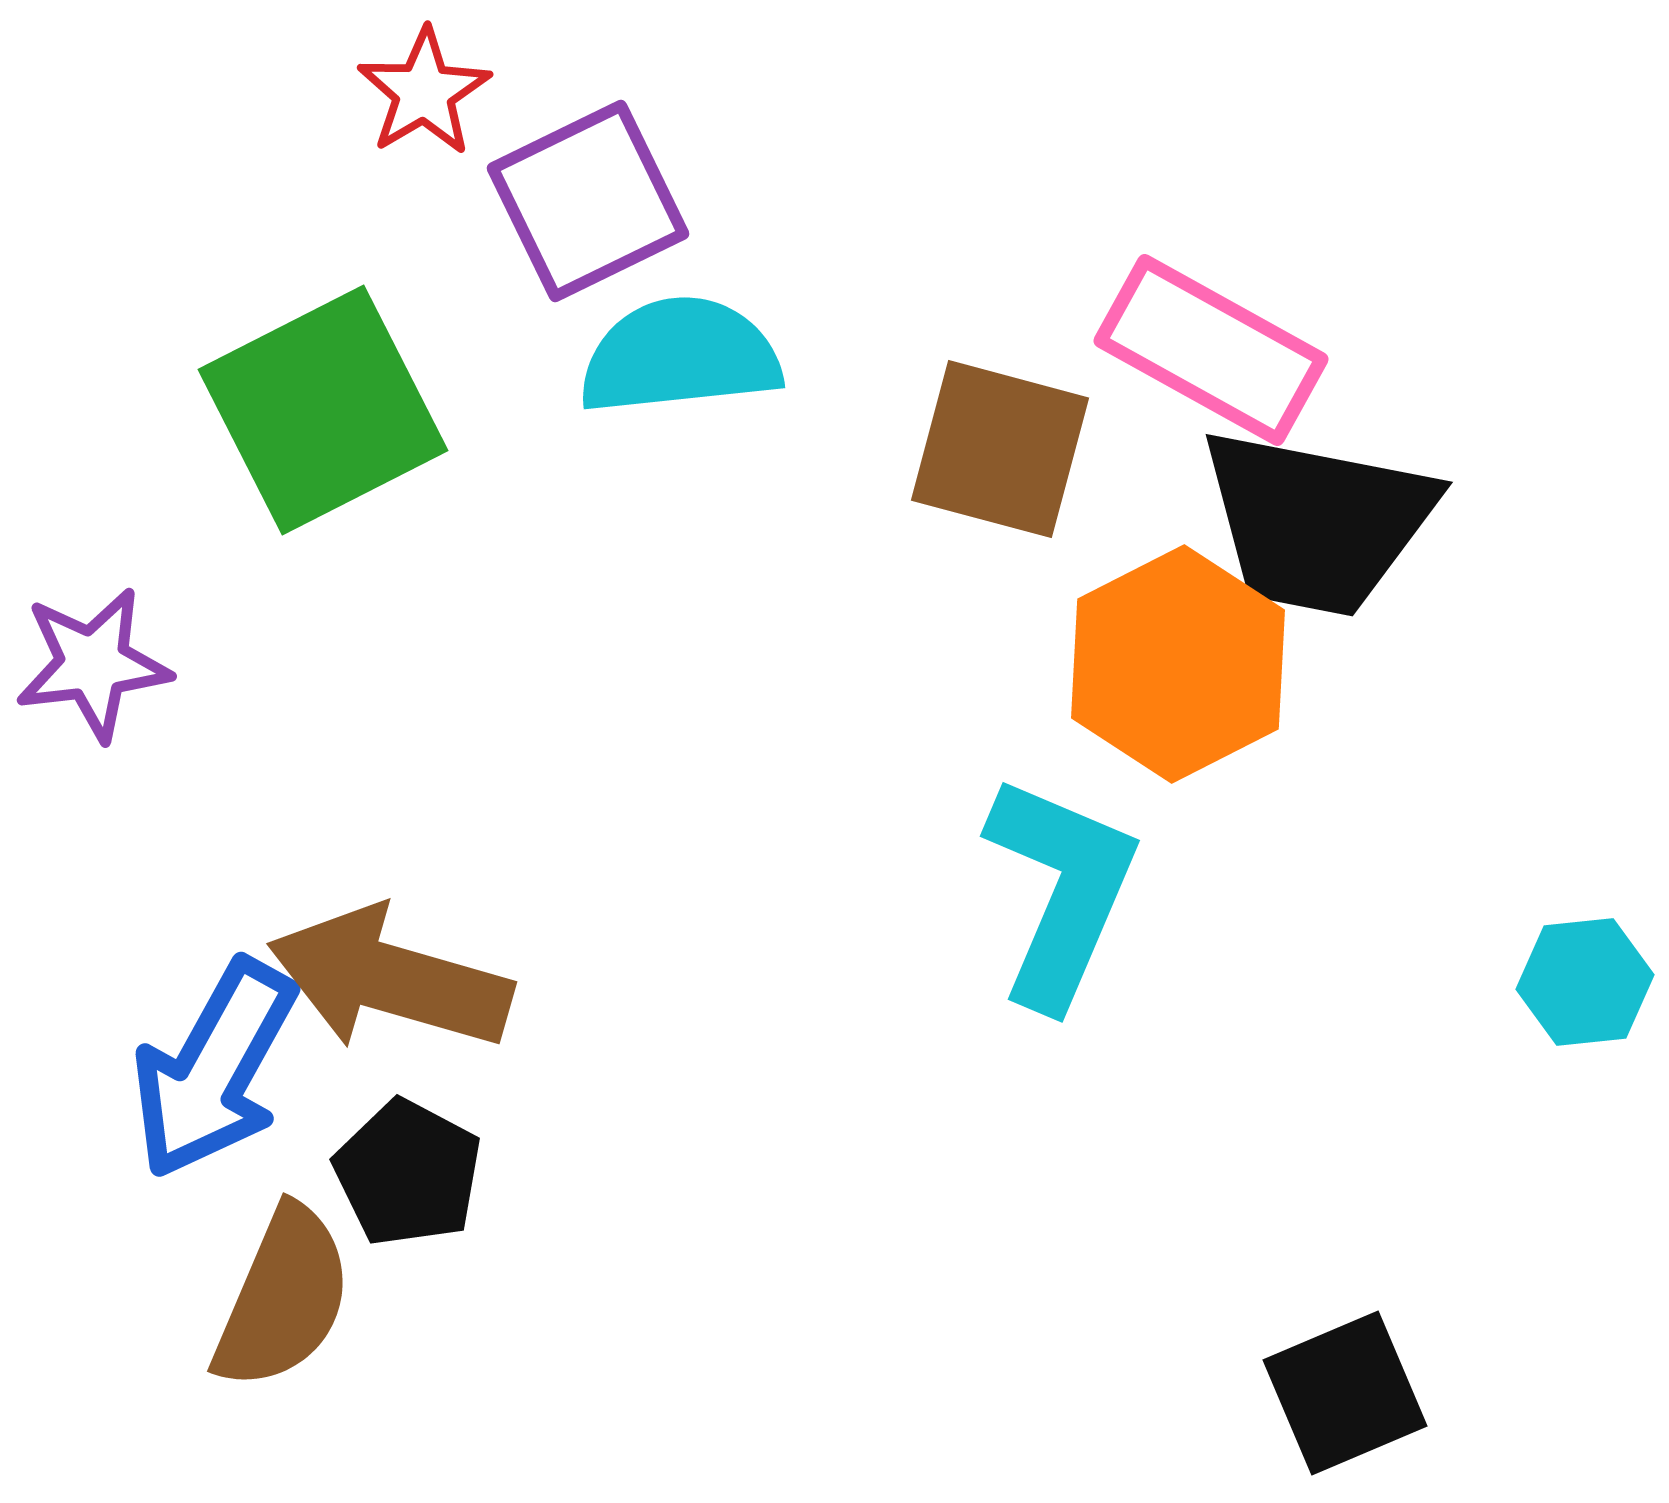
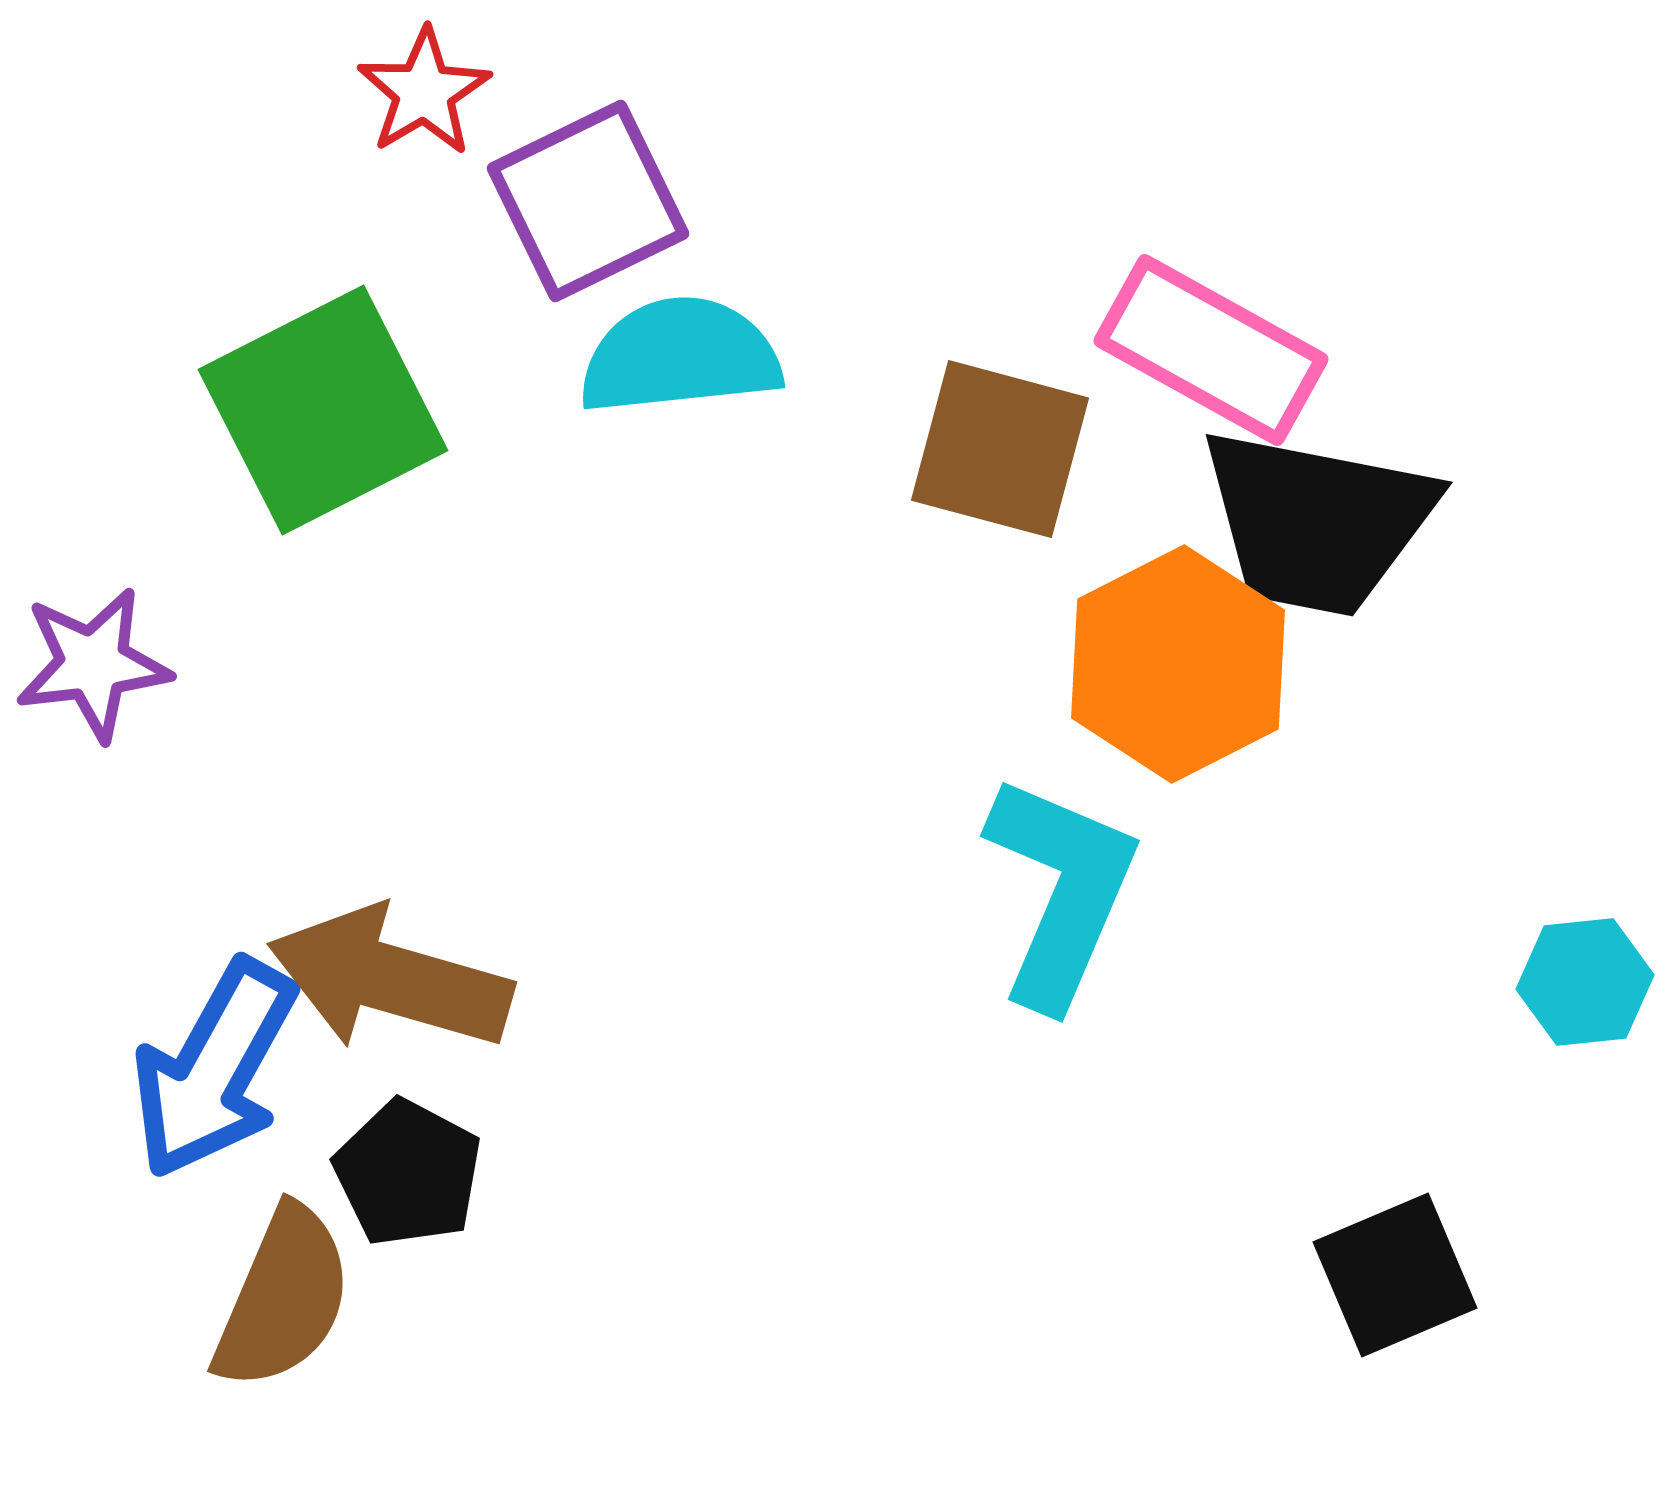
black square: moved 50 px right, 118 px up
